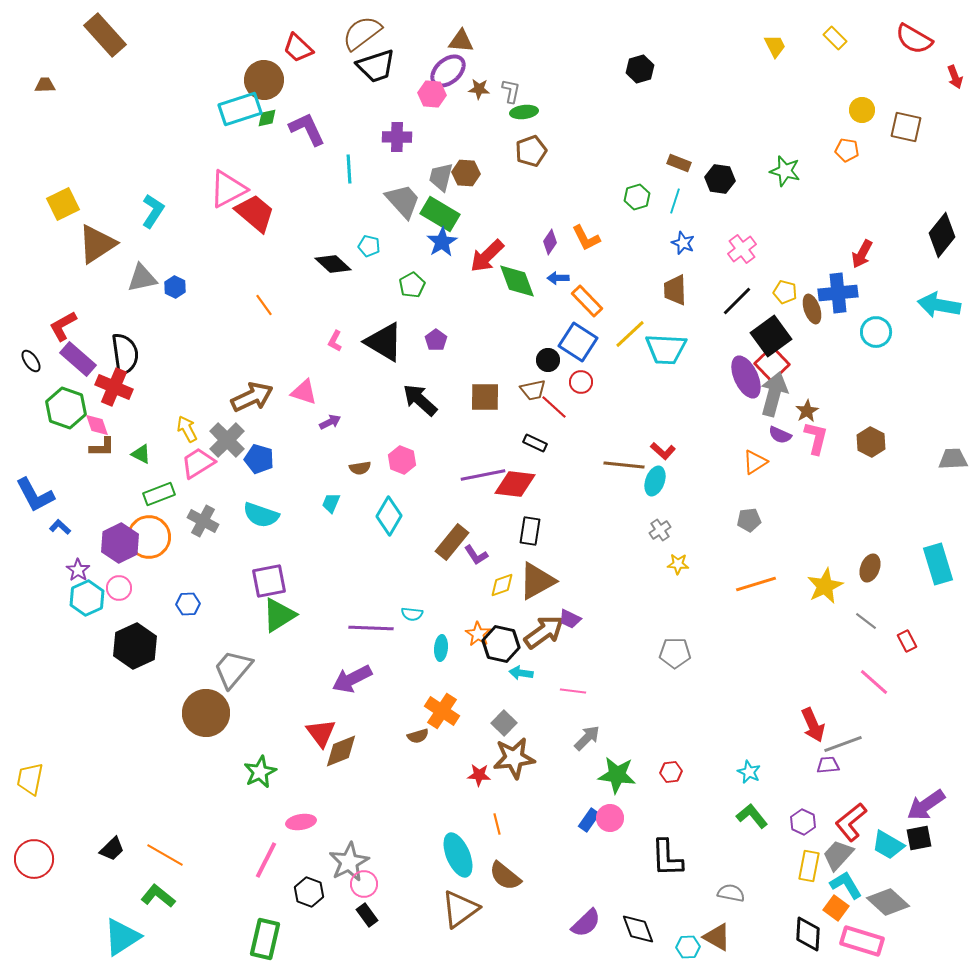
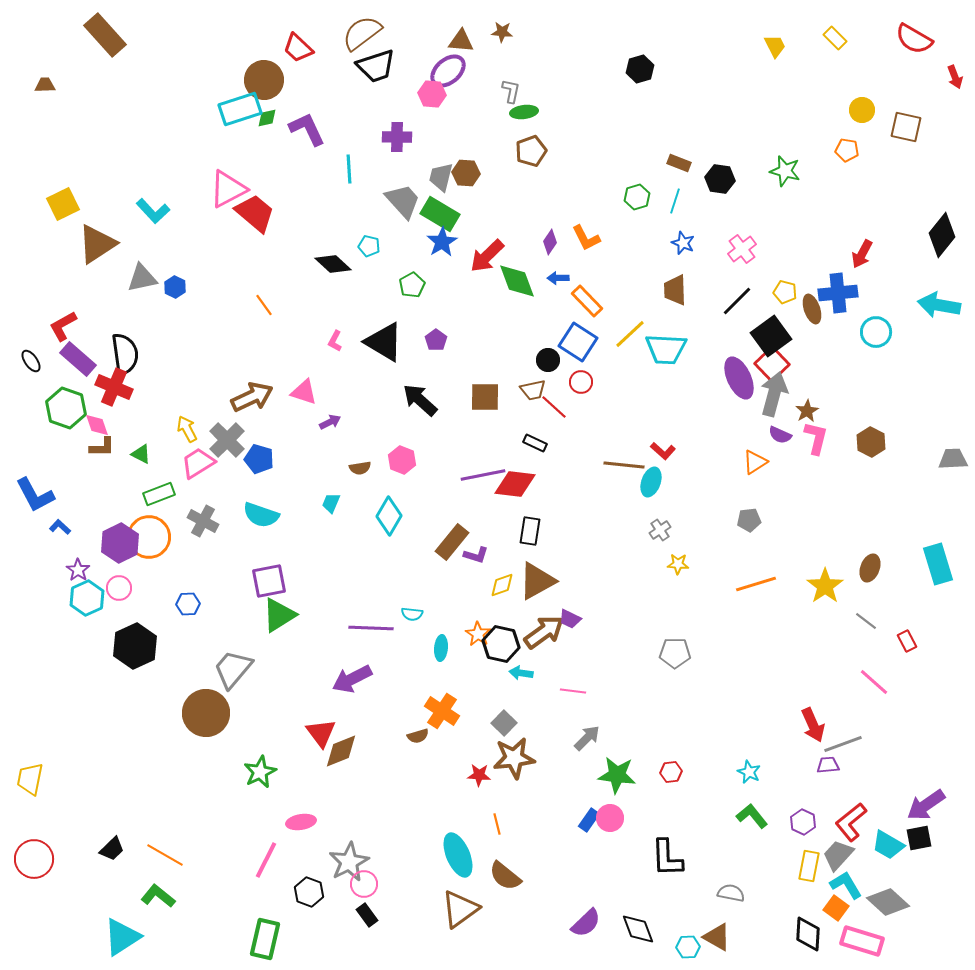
brown star at (479, 89): moved 23 px right, 57 px up
cyan L-shape at (153, 211): rotated 104 degrees clockwise
purple ellipse at (746, 377): moved 7 px left, 1 px down
cyan ellipse at (655, 481): moved 4 px left, 1 px down
purple L-shape at (476, 555): rotated 40 degrees counterclockwise
yellow star at (825, 586): rotated 9 degrees counterclockwise
